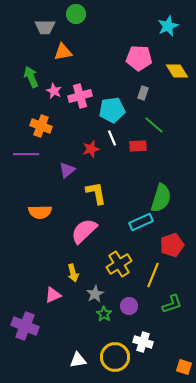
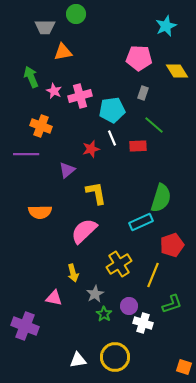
cyan star: moved 2 px left
pink triangle: moved 1 px right, 3 px down; rotated 36 degrees clockwise
white cross: moved 19 px up
